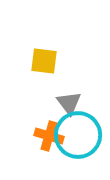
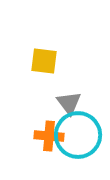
orange cross: rotated 12 degrees counterclockwise
